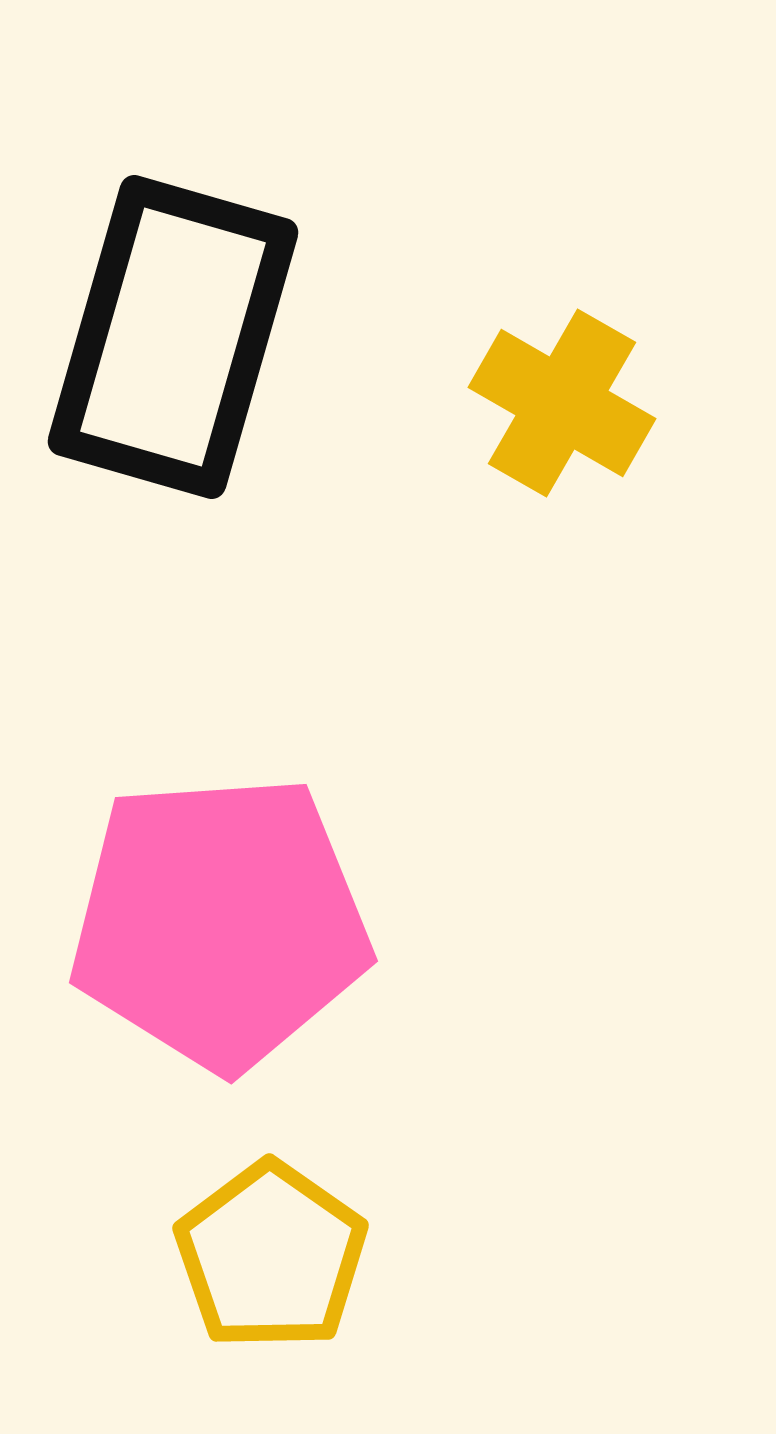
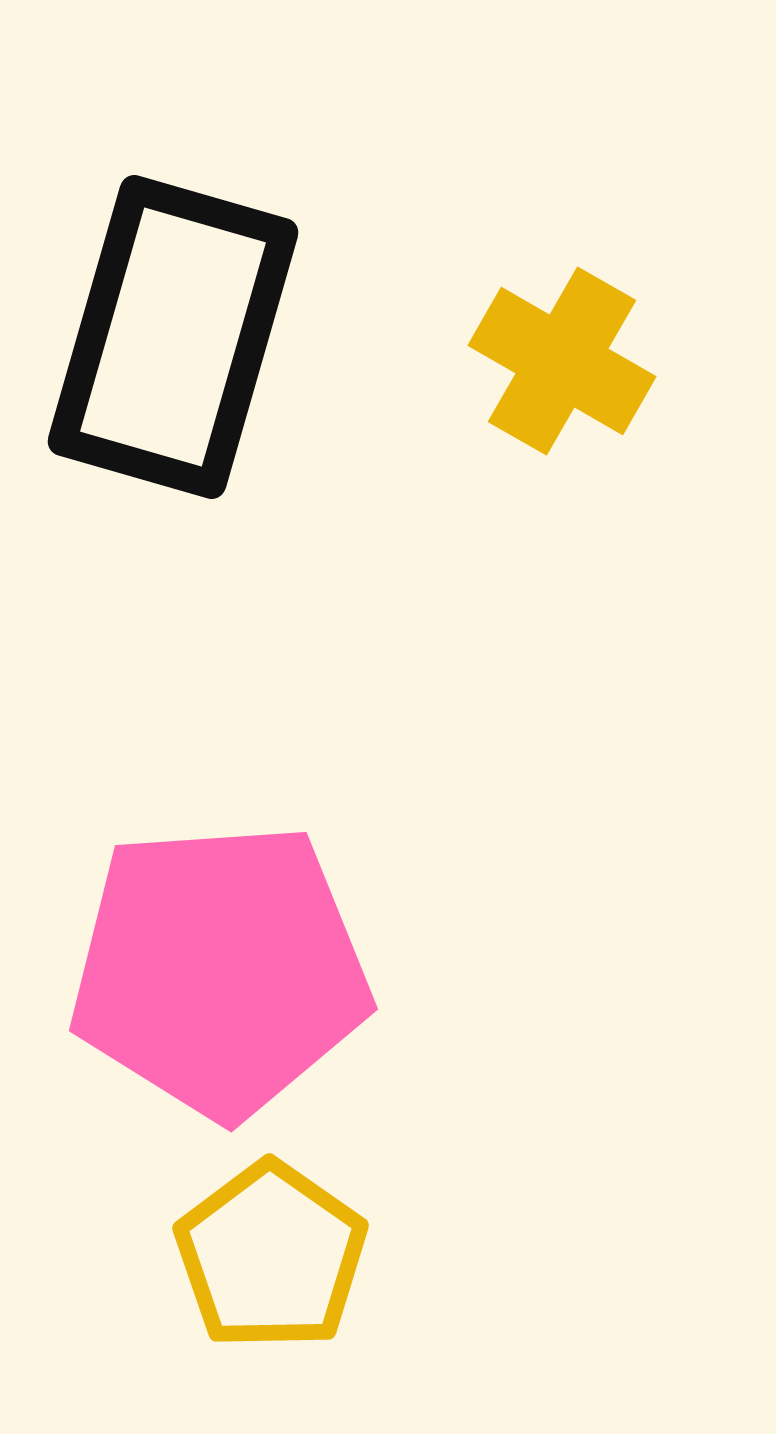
yellow cross: moved 42 px up
pink pentagon: moved 48 px down
